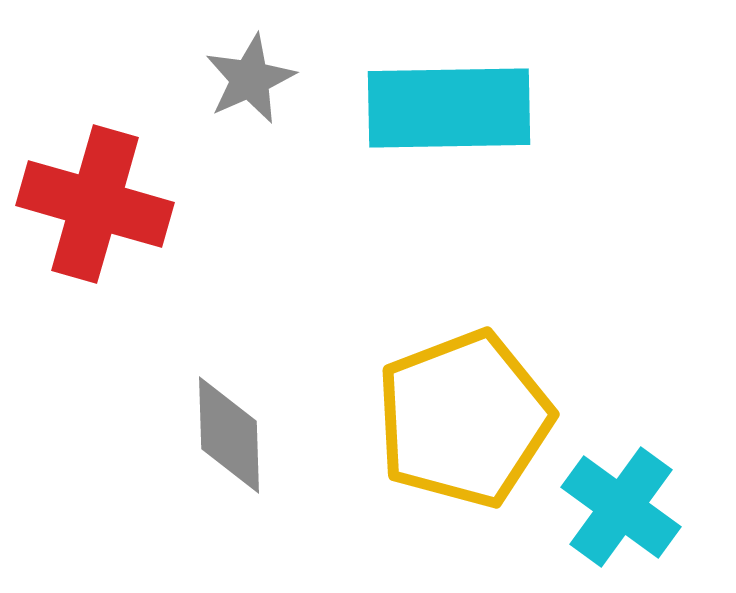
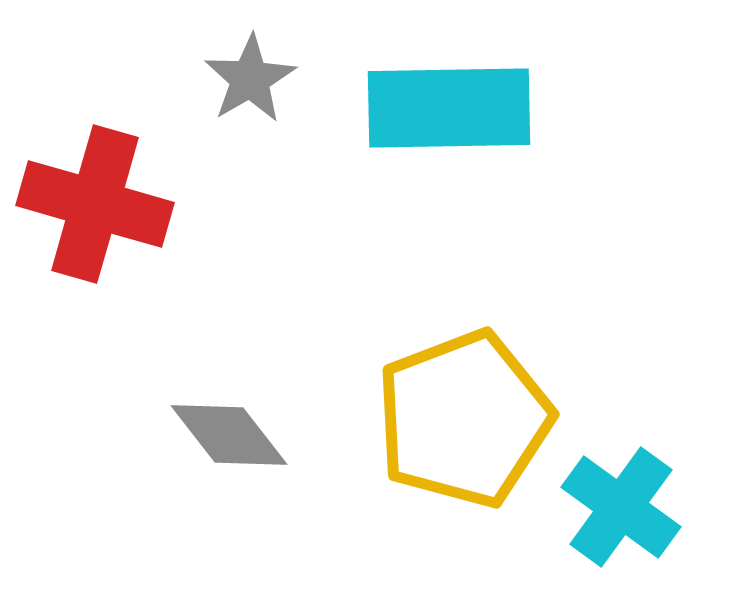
gray star: rotated 6 degrees counterclockwise
gray diamond: rotated 36 degrees counterclockwise
